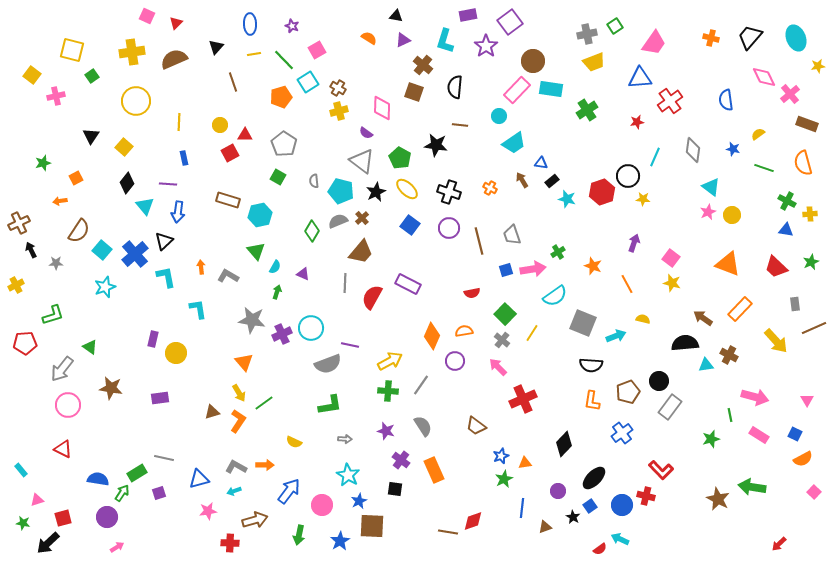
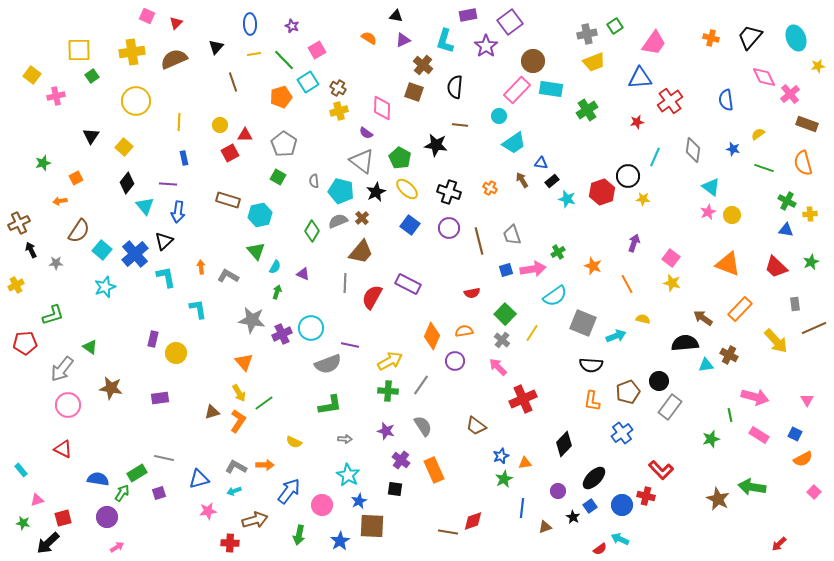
yellow square at (72, 50): moved 7 px right; rotated 15 degrees counterclockwise
